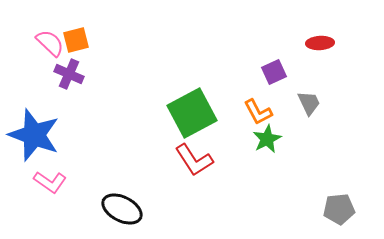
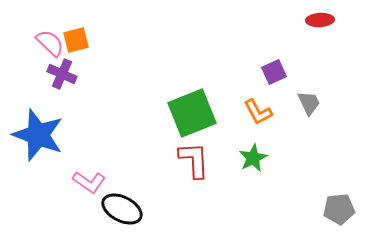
red ellipse: moved 23 px up
purple cross: moved 7 px left
green square: rotated 6 degrees clockwise
blue star: moved 4 px right
green star: moved 14 px left, 19 px down
red L-shape: rotated 150 degrees counterclockwise
pink L-shape: moved 39 px right
